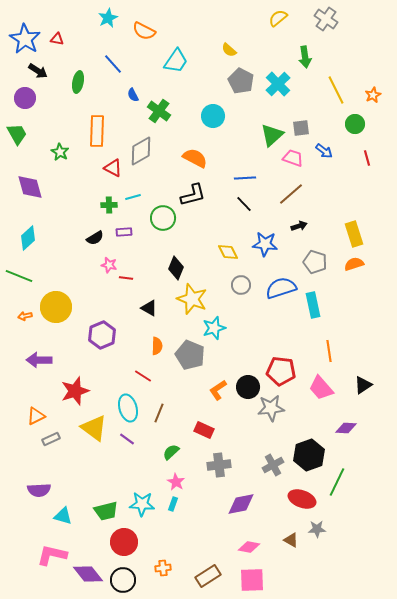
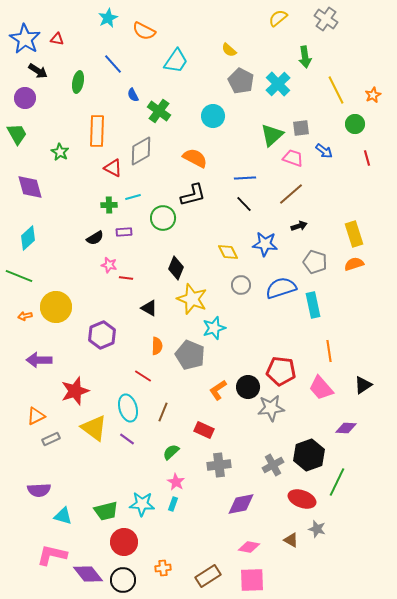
brown line at (159, 413): moved 4 px right, 1 px up
gray star at (317, 529): rotated 18 degrees clockwise
